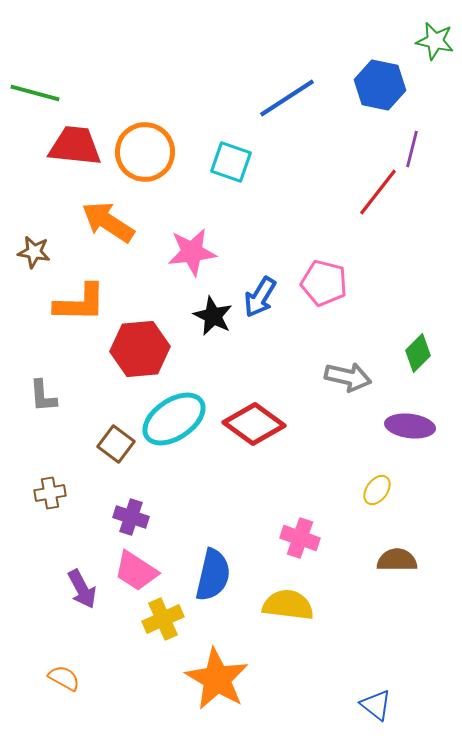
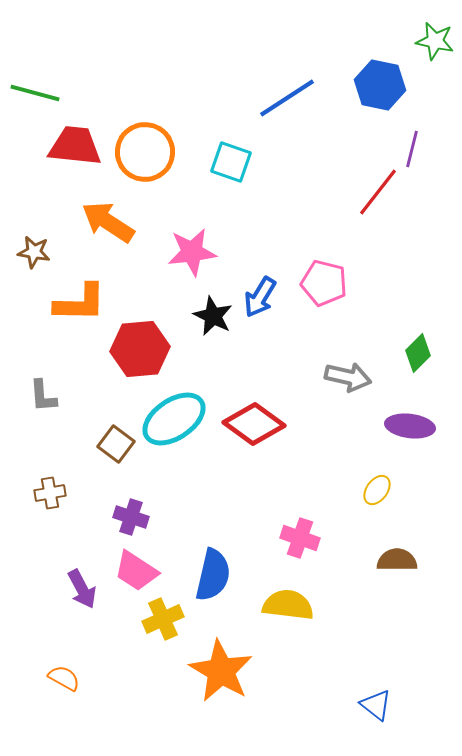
orange star: moved 4 px right, 8 px up
